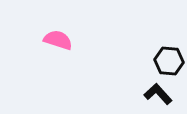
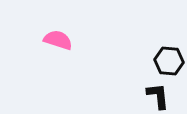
black L-shape: moved 2 px down; rotated 36 degrees clockwise
